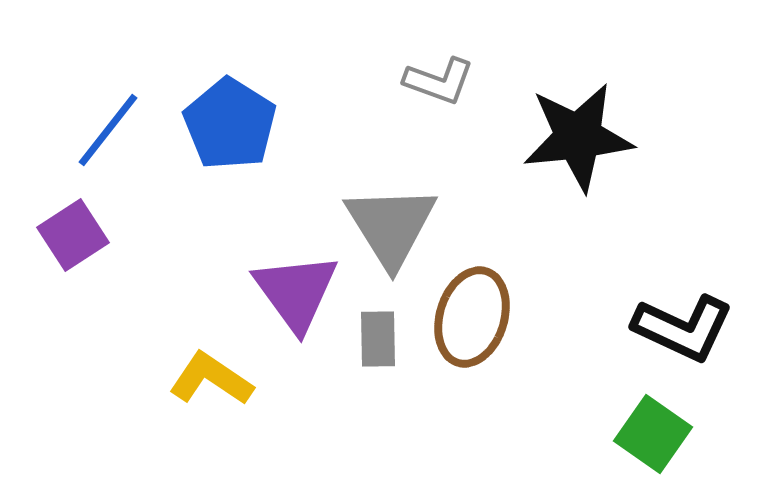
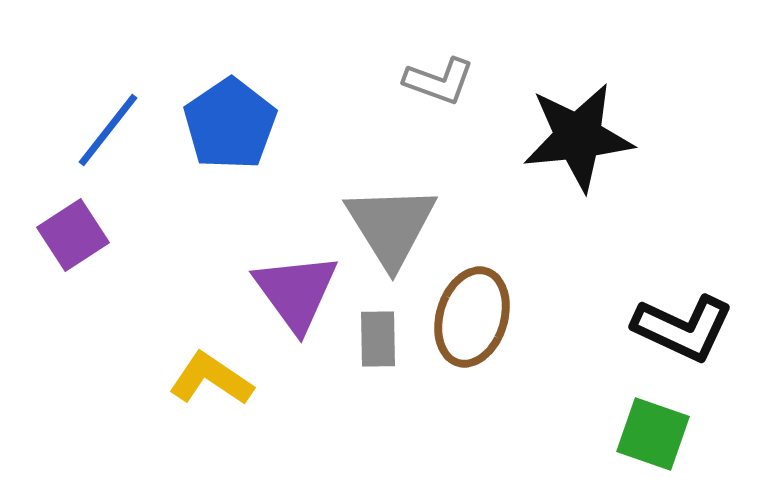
blue pentagon: rotated 6 degrees clockwise
green square: rotated 16 degrees counterclockwise
